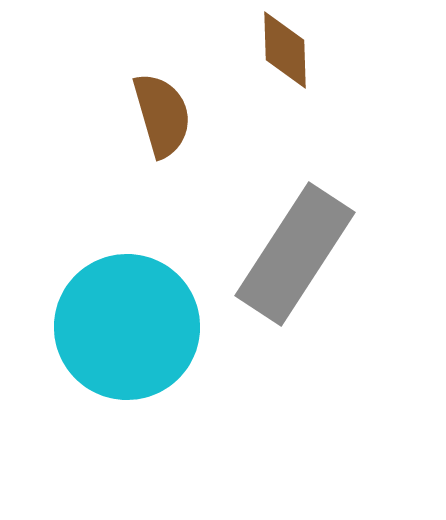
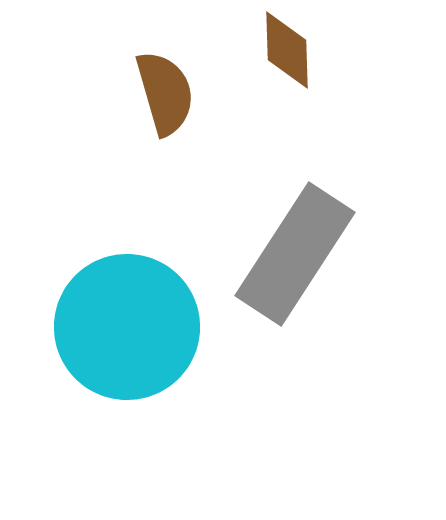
brown diamond: moved 2 px right
brown semicircle: moved 3 px right, 22 px up
